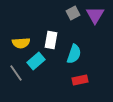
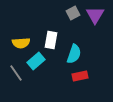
red rectangle: moved 4 px up
